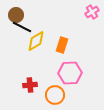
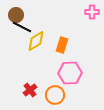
pink cross: rotated 32 degrees clockwise
red cross: moved 5 px down; rotated 32 degrees counterclockwise
